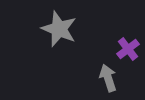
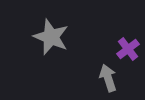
gray star: moved 8 px left, 8 px down
